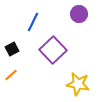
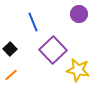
blue line: rotated 48 degrees counterclockwise
black square: moved 2 px left; rotated 16 degrees counterclockwise
yellow star: moved 14 px up
